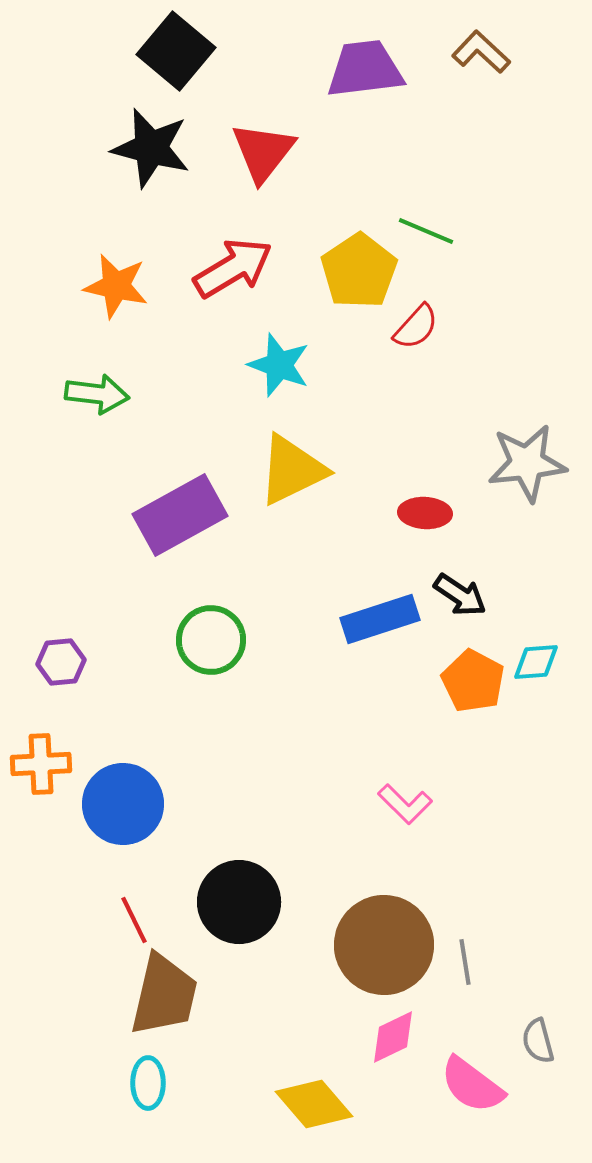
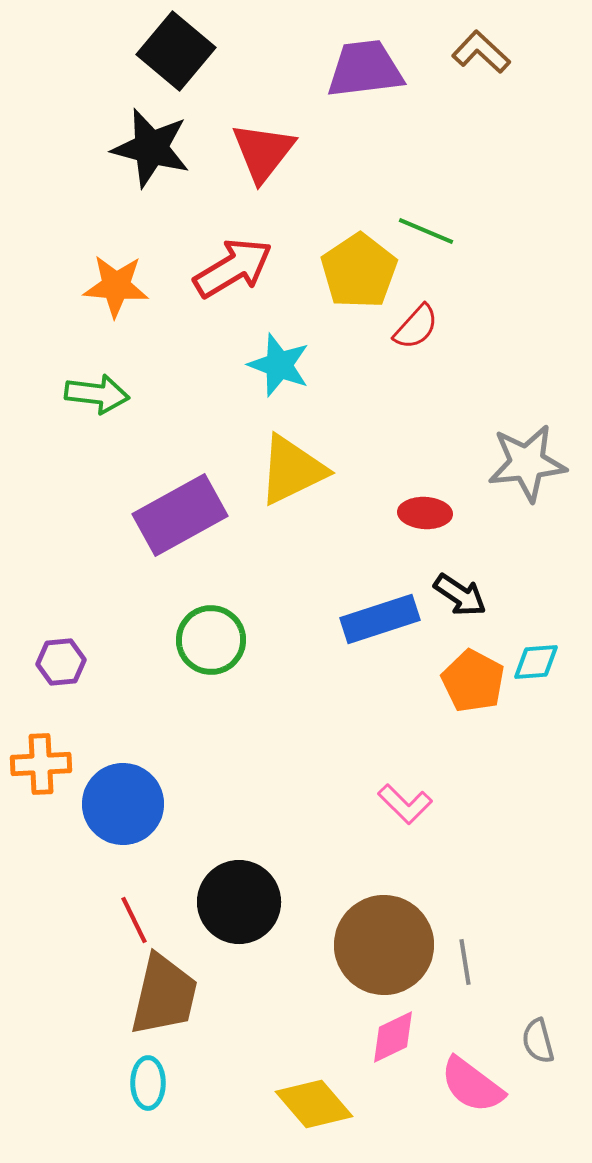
orange star: rotated 8 degrees counterclockwise
